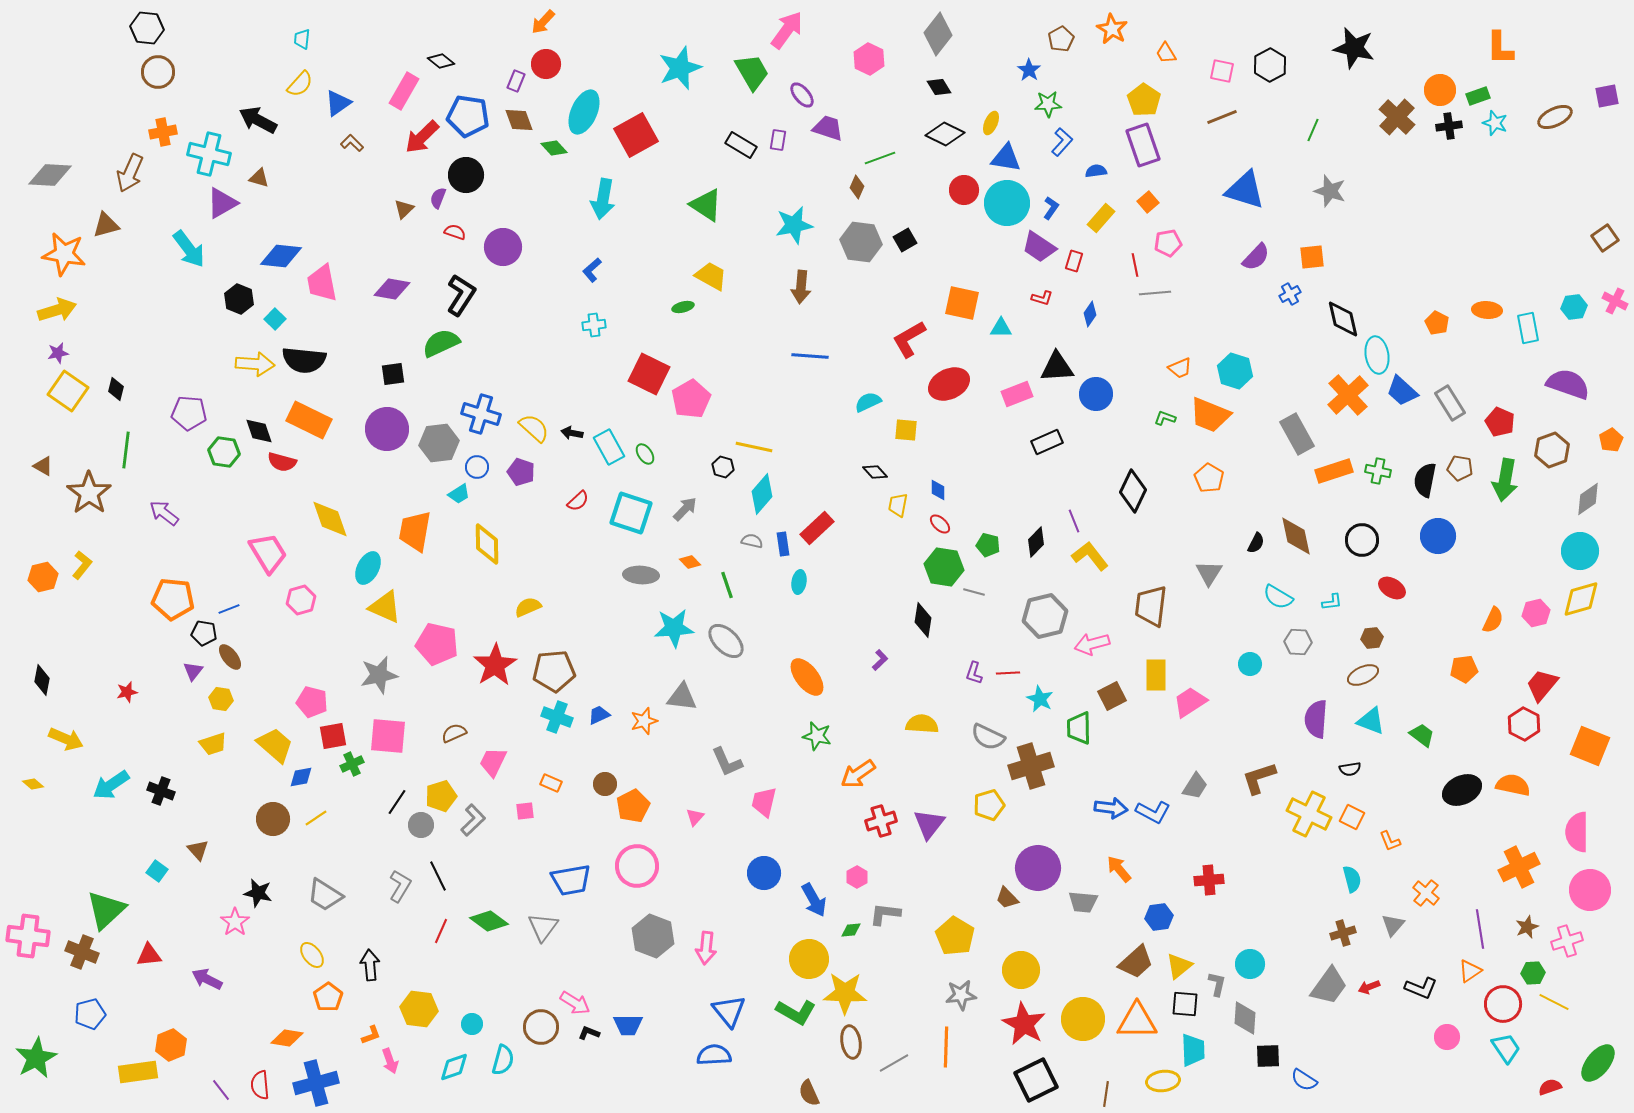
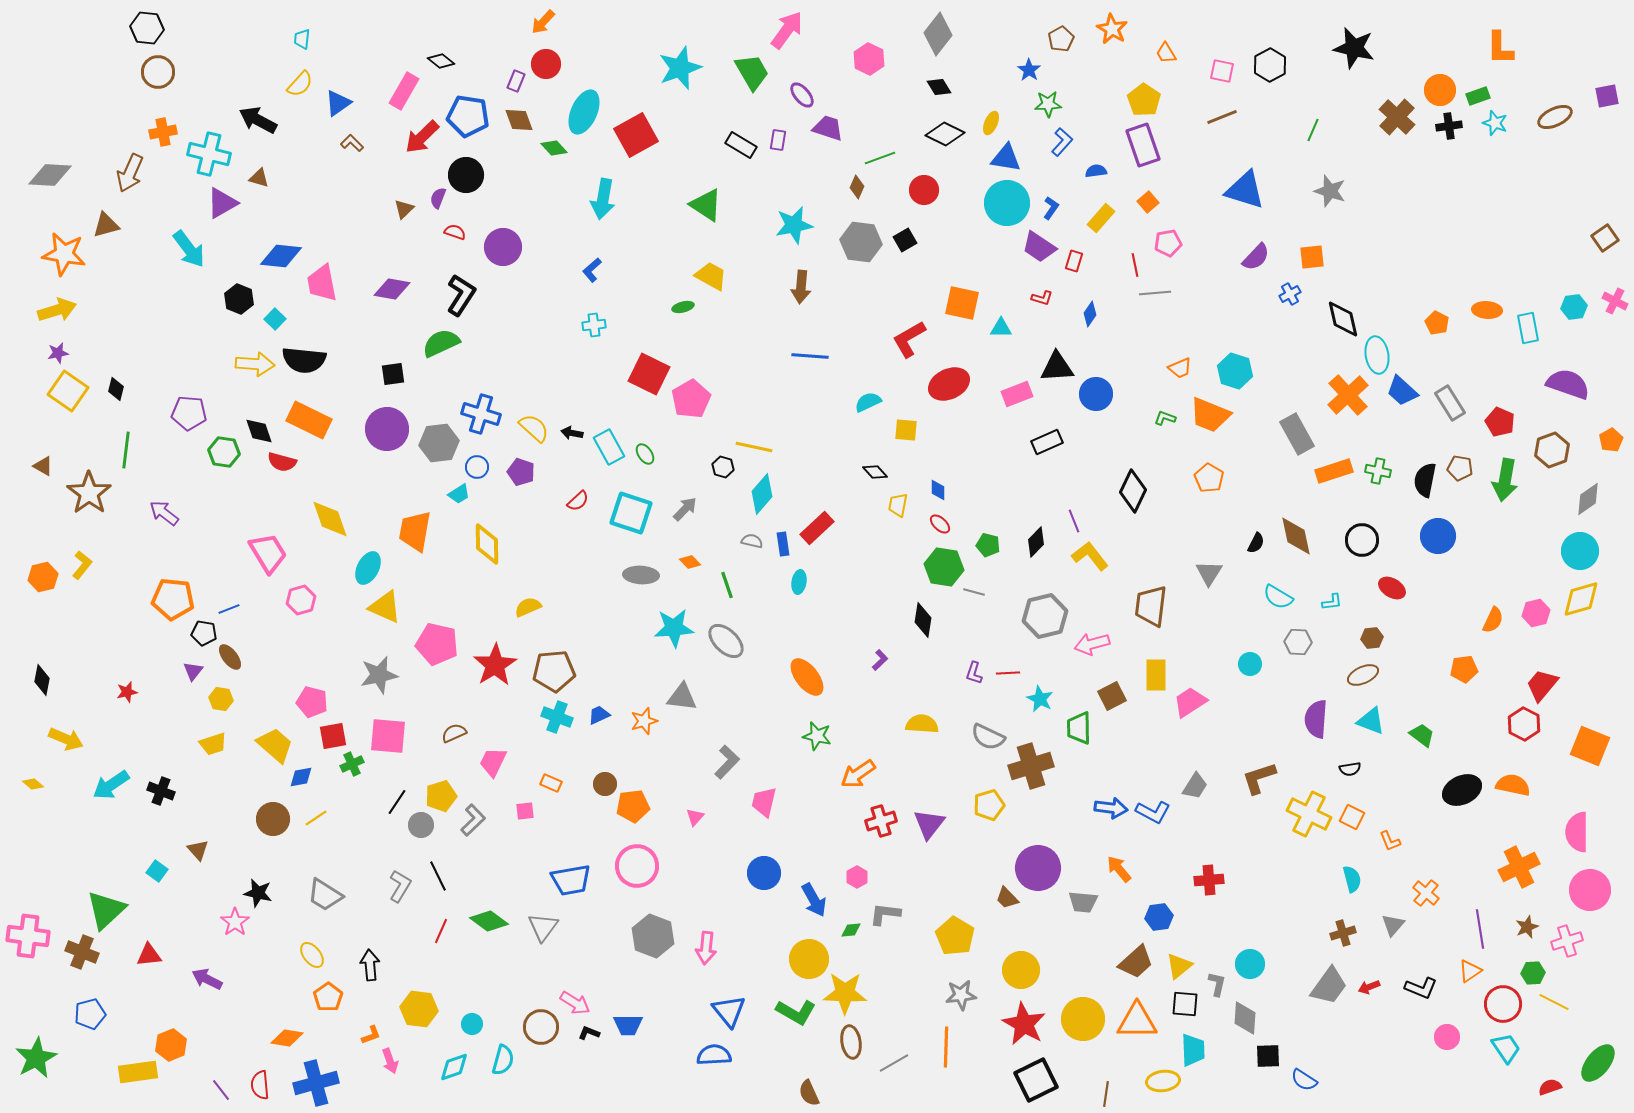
red circle at (964, 190): moved 40 px left
gray L-shape at (727, 762): rotated 112 degrees counterclockwise
orange pentagon at (633, 806): rotated 20 degrees clockwise
